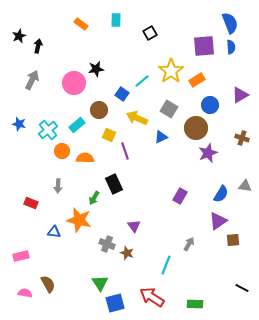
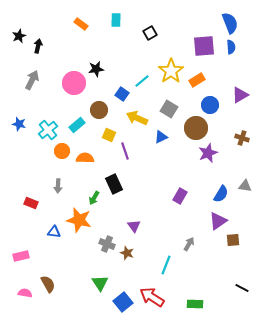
blue square at (115, 303): moved 8 px right, 1 px up; rotated 24 degrees counterclockwise
